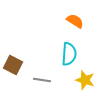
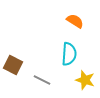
gray line: rotated 18 degrees clockwise
